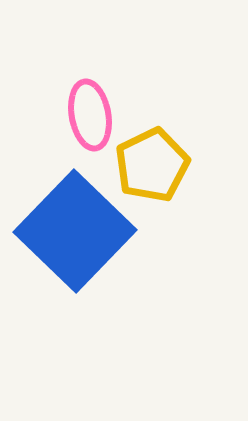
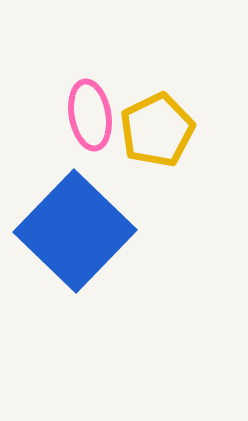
yellow pentagon: moved 5 px right, 35 px up
